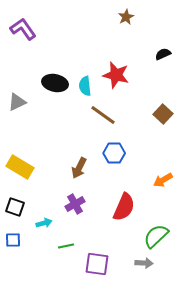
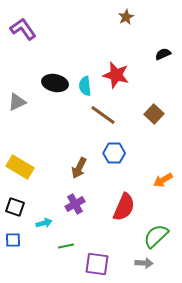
brown square: moved 9 px left
